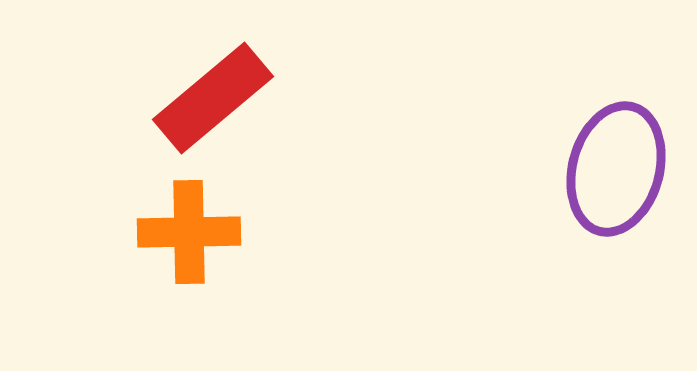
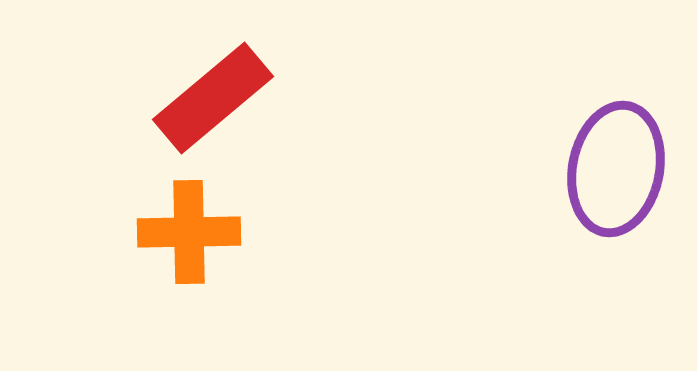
purple ellipse: rotated 4 degrees counterclockwise
